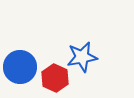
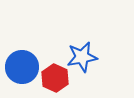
blue circle: moved 2 px right
